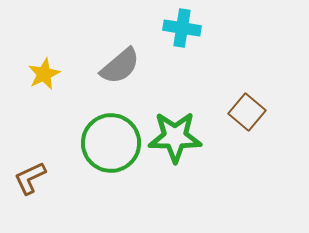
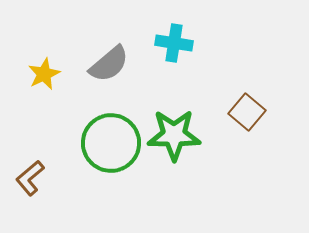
cyan cross: moved 8 px left, 15 px down
gray semicircle: moved 11 px left, 2 px up
green star: moved 1 px left, 2 px up
brown L-shape: rotated 15 degrees counterclockwise
